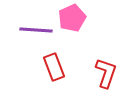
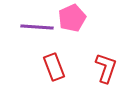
purple line: moved 1 px right, 3 px up
red L-shape: moved 5 px up
